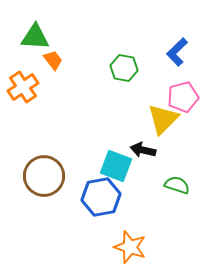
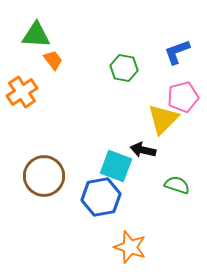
green triangle: moved 1 px right, 2 px up
blue L-shape: rotated 24 degrees clockwise
orange cross: moved 1 px left, 5 px down
